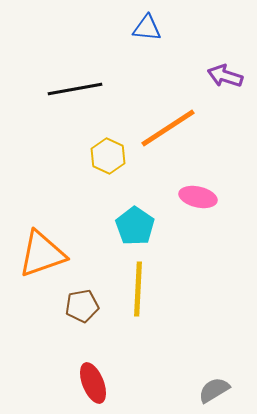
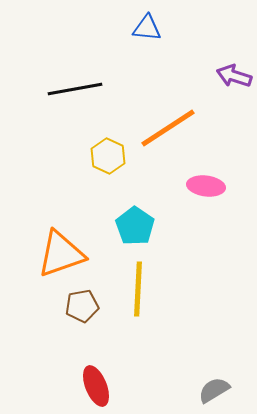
purple arrow: moved 9 px right
pink ellipse: moved 8 px right, 11 px up; rotated 6 degrees counterclockwise
orange triangle: moved 19 px right
red ellipse: moved 3 px right, 3 px down
